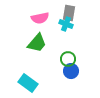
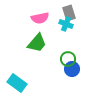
gray rectangle: rotated 28 degrees counterclockwise
blue circle: moved 1 px right, 2 px up
cyan rectangle: moved 11 px left
